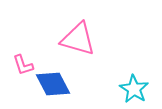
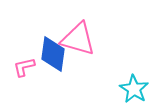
pink L-shape: moved 1 px right, 2 px down; rotated 95 degrees clockwise
blue diamond: moved 30 px up; rotated 36 degrees clockwise
